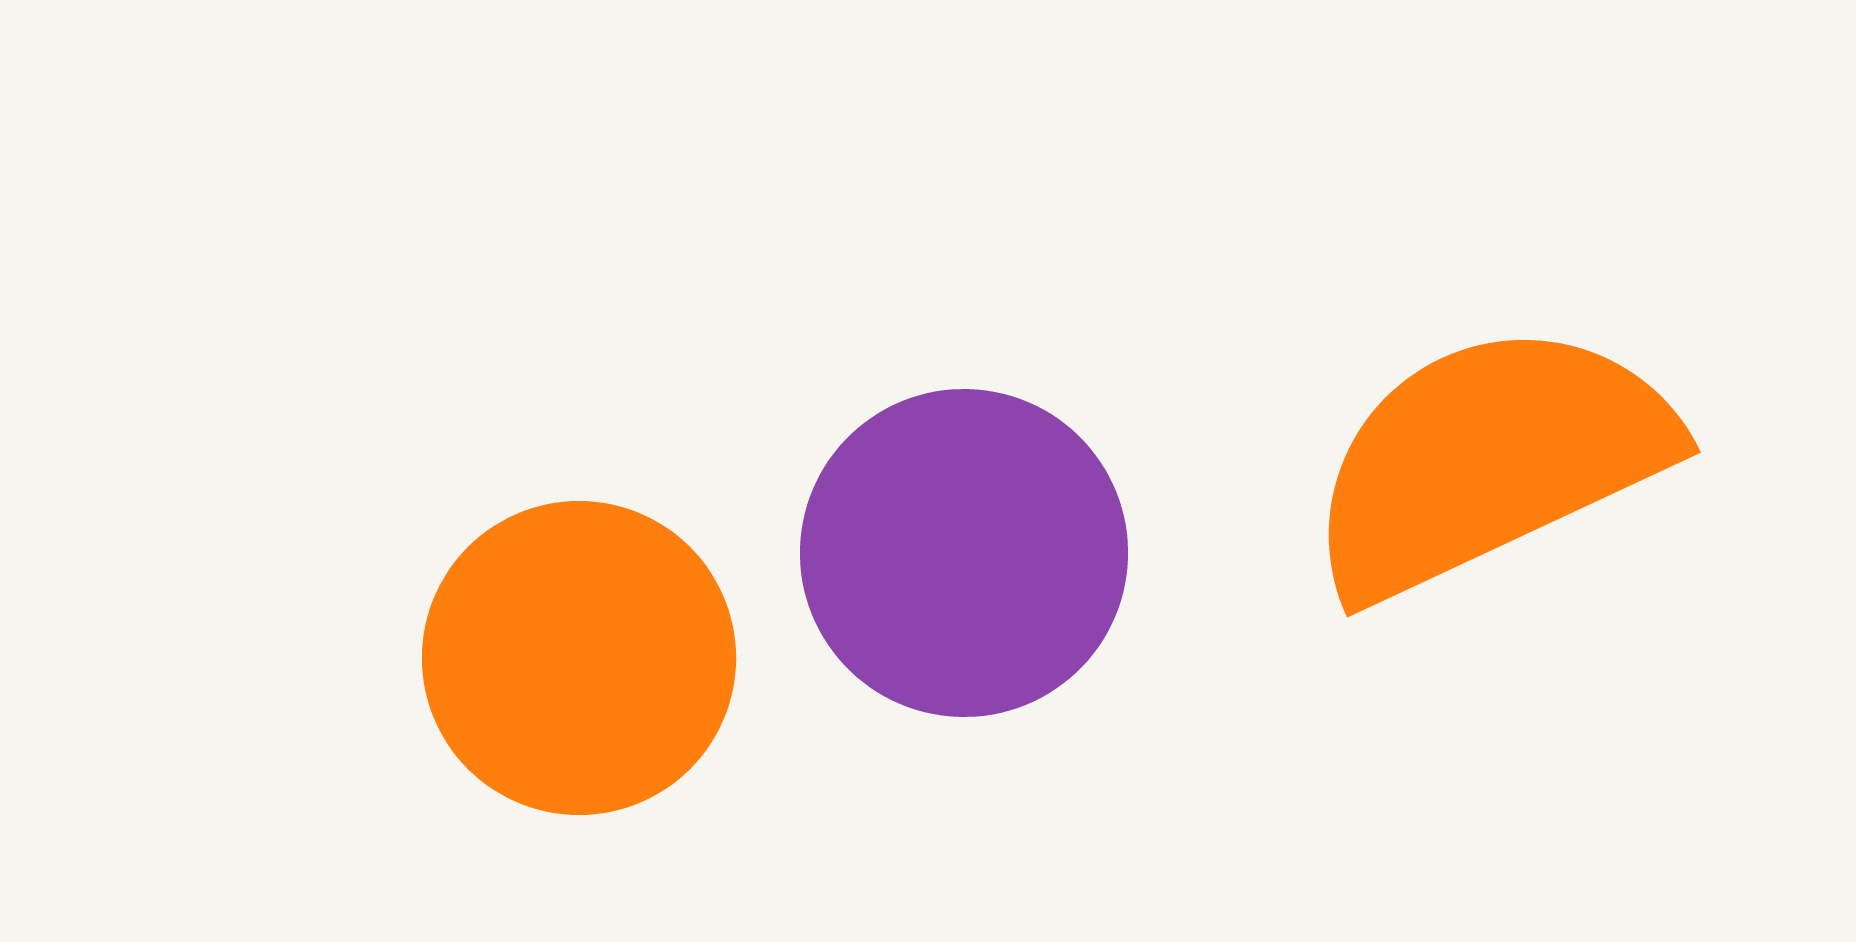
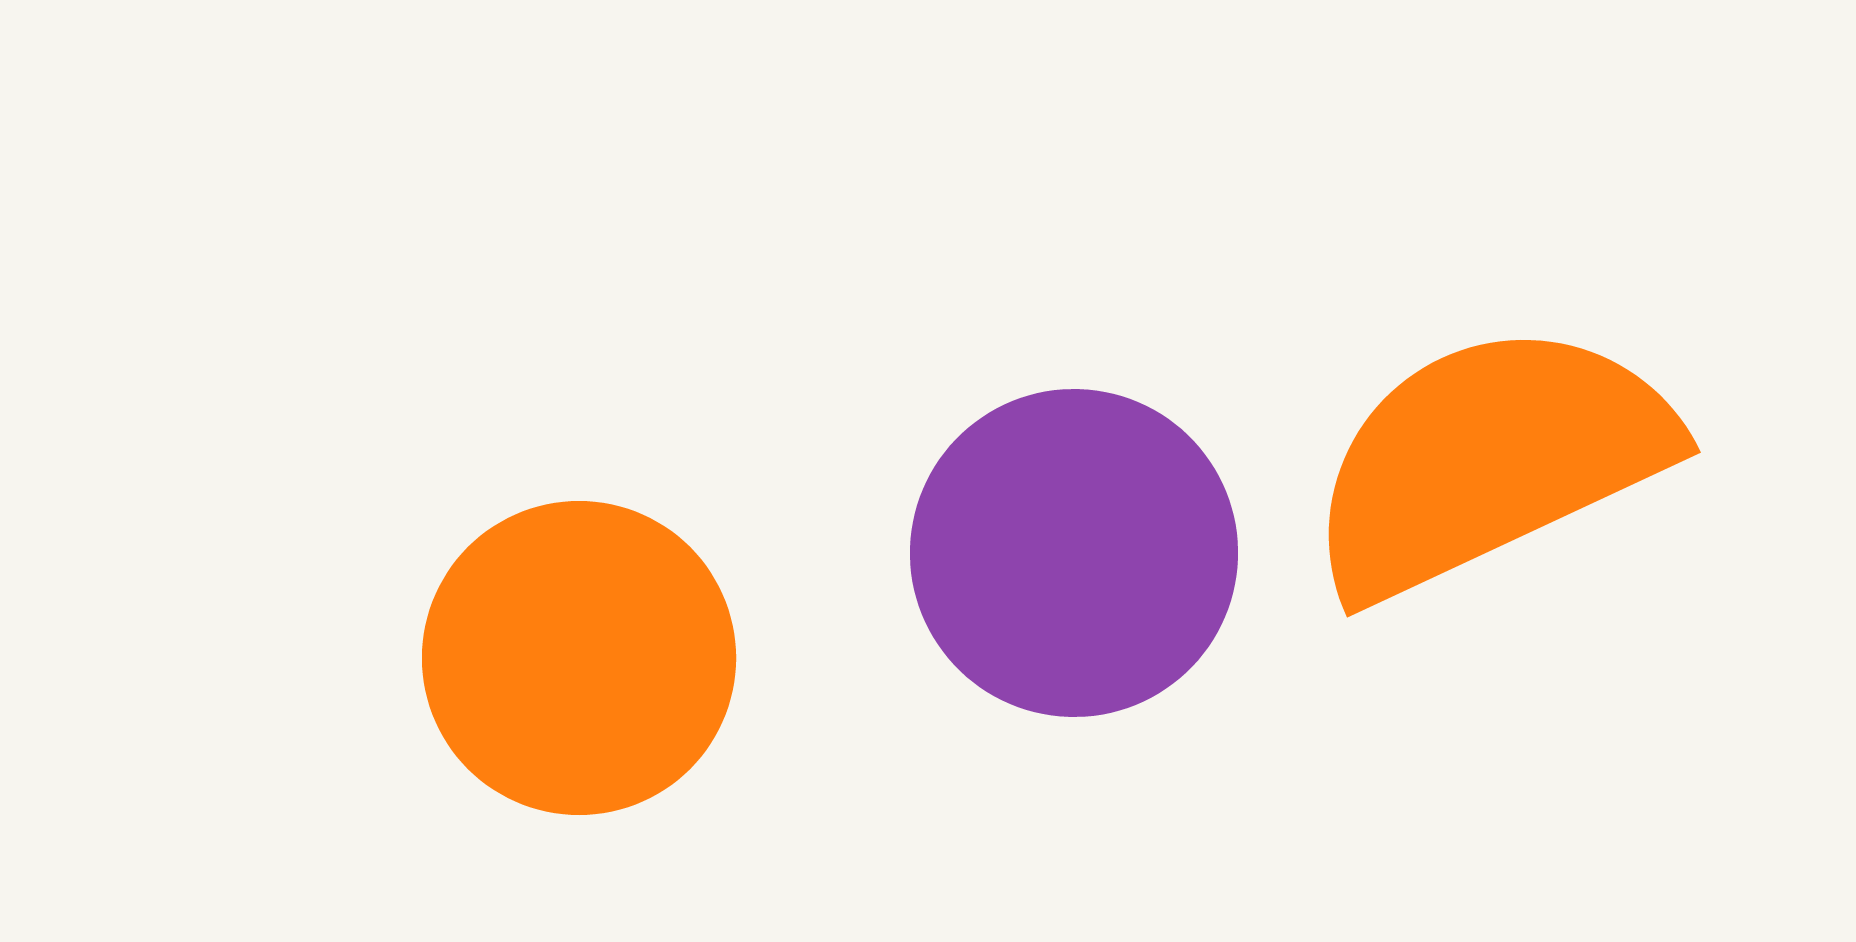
purple circle: moved 110 px right
